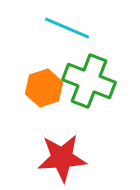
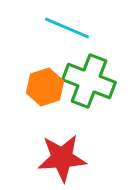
orange hexagon: moved 1 px right, 1 px up
